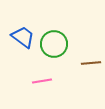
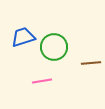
blue trapezoid: rotated 55 degrees counterclockwise
green circle: moved 3 px down
